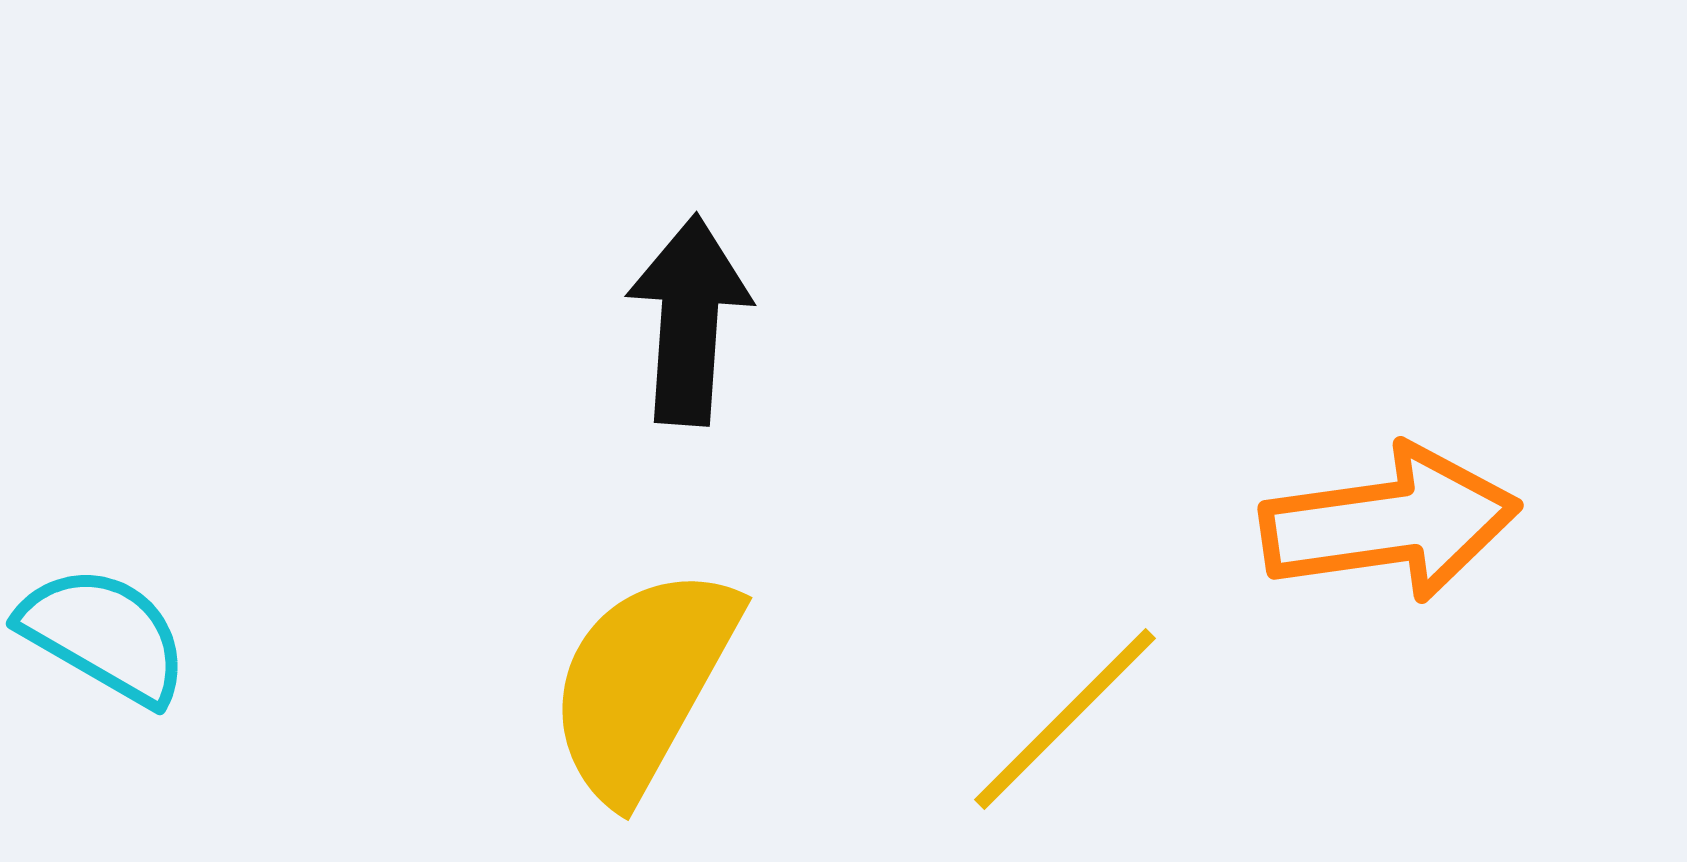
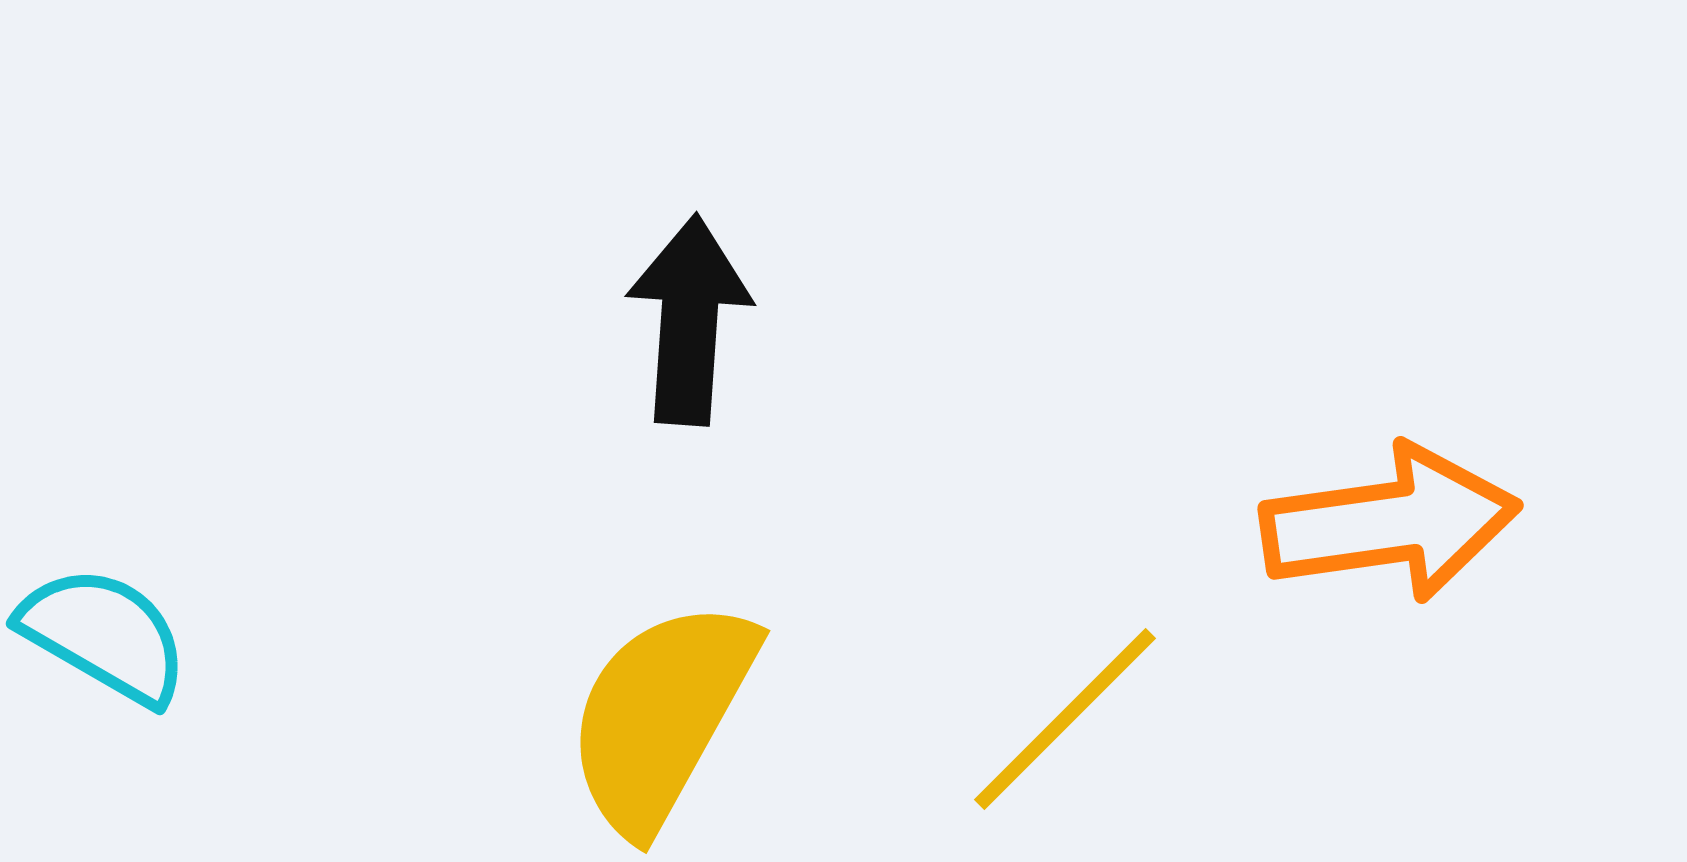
yellow semicircle: moved 18 px right, 33 px down
